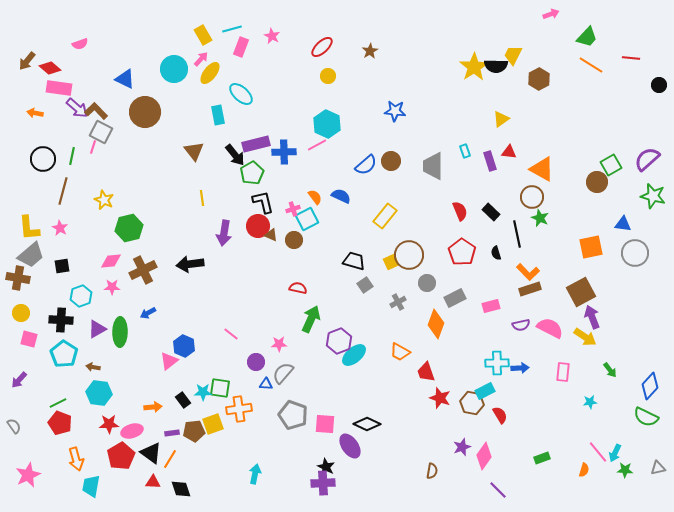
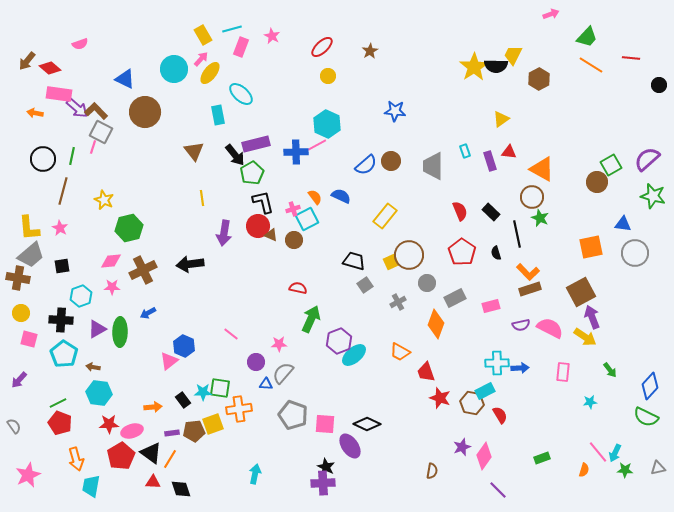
pink rectangle at (59, 88): moved 6 px down
blue cross at (284, 152): moved 12 px right
